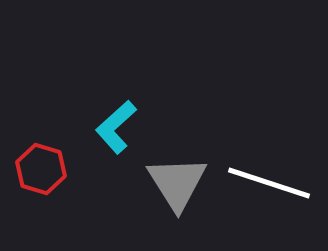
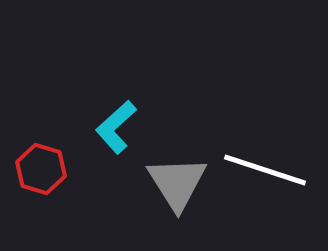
white line: moved 4 px left, 13 px up
